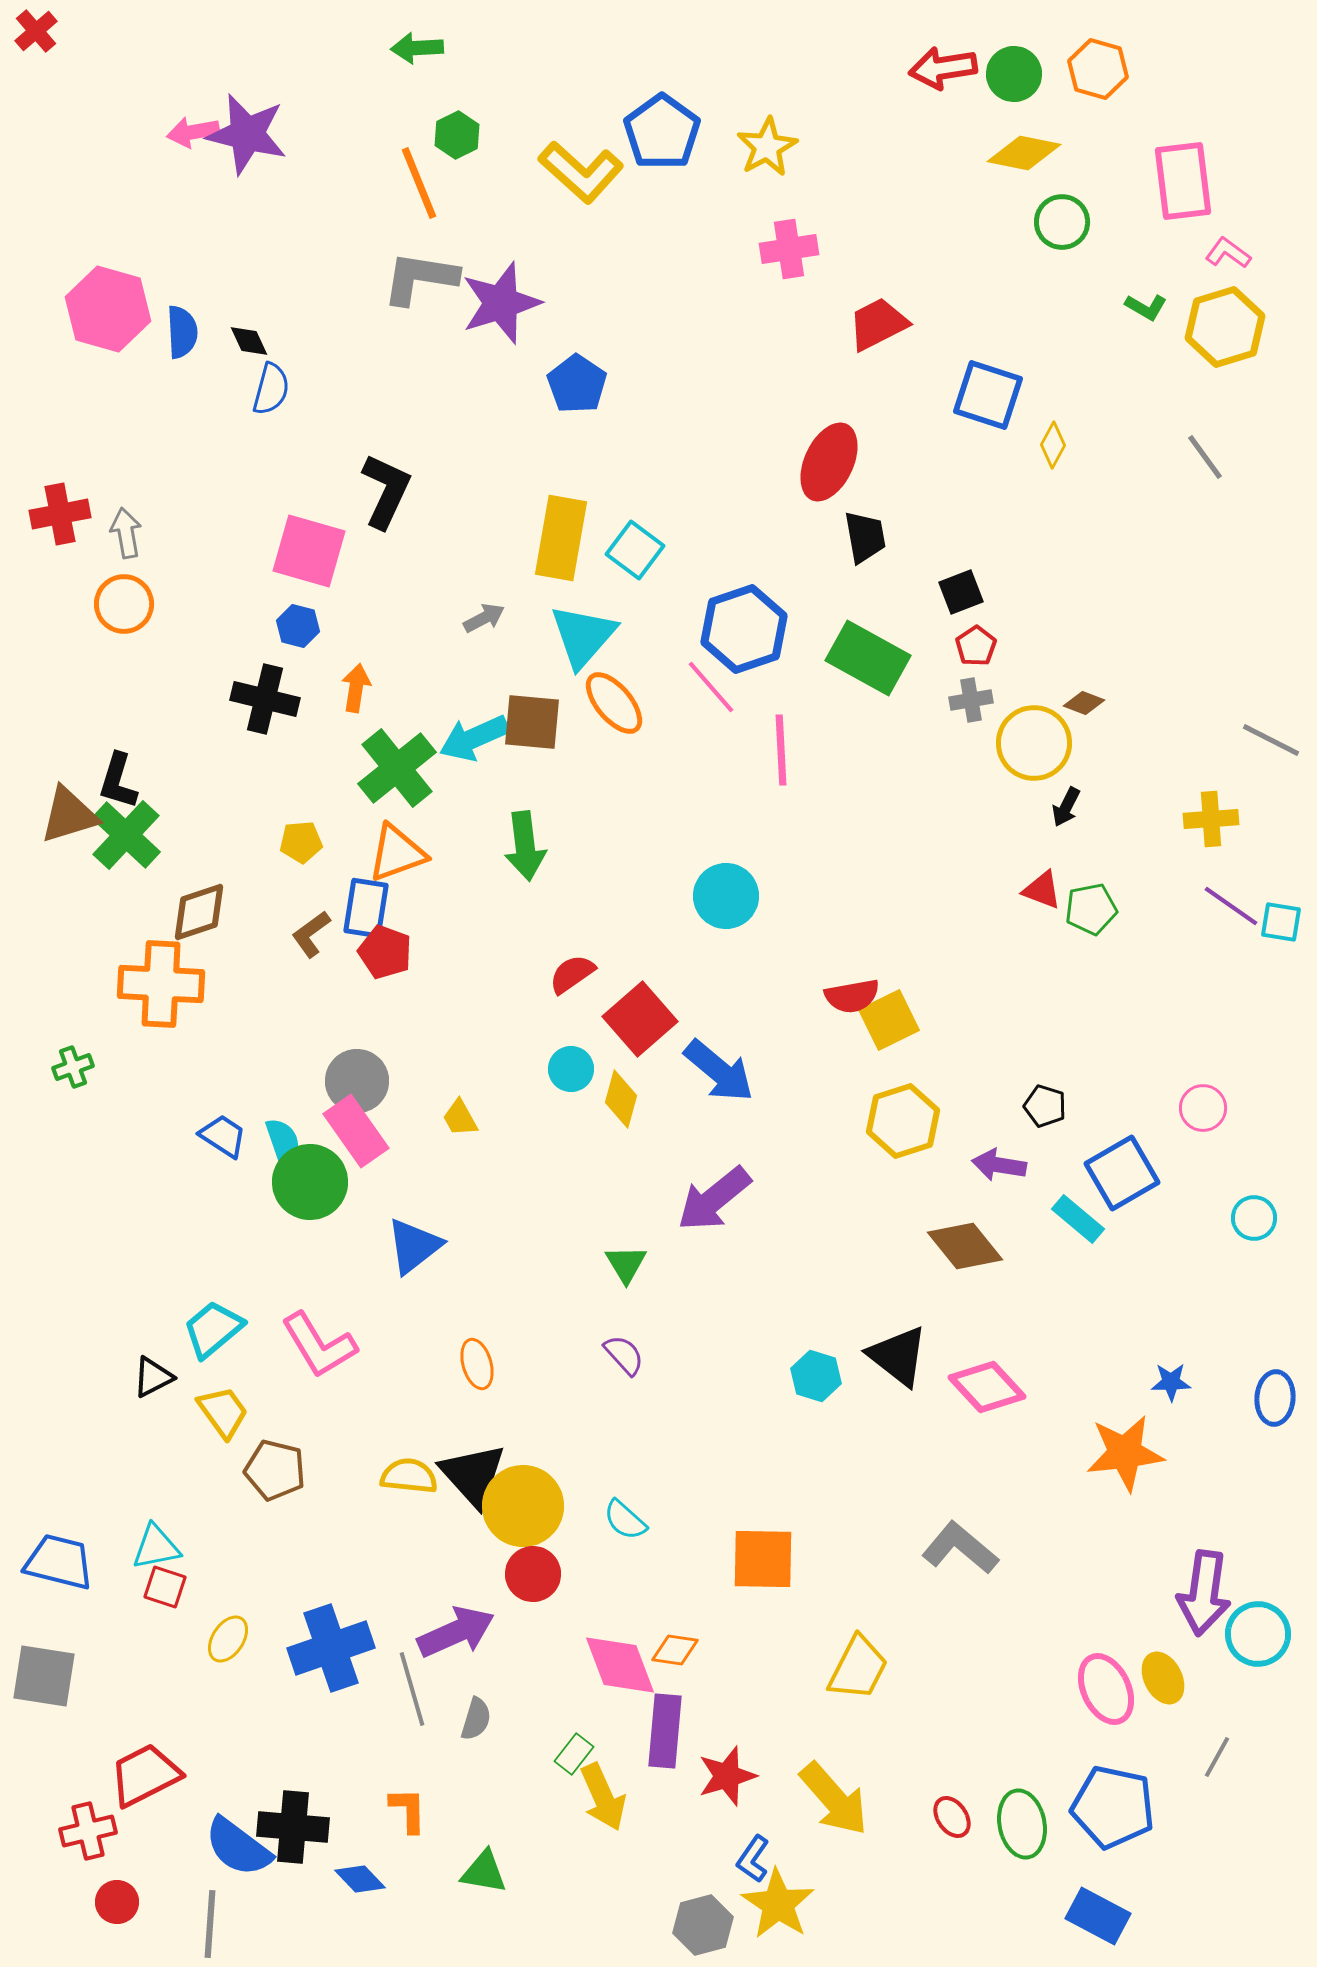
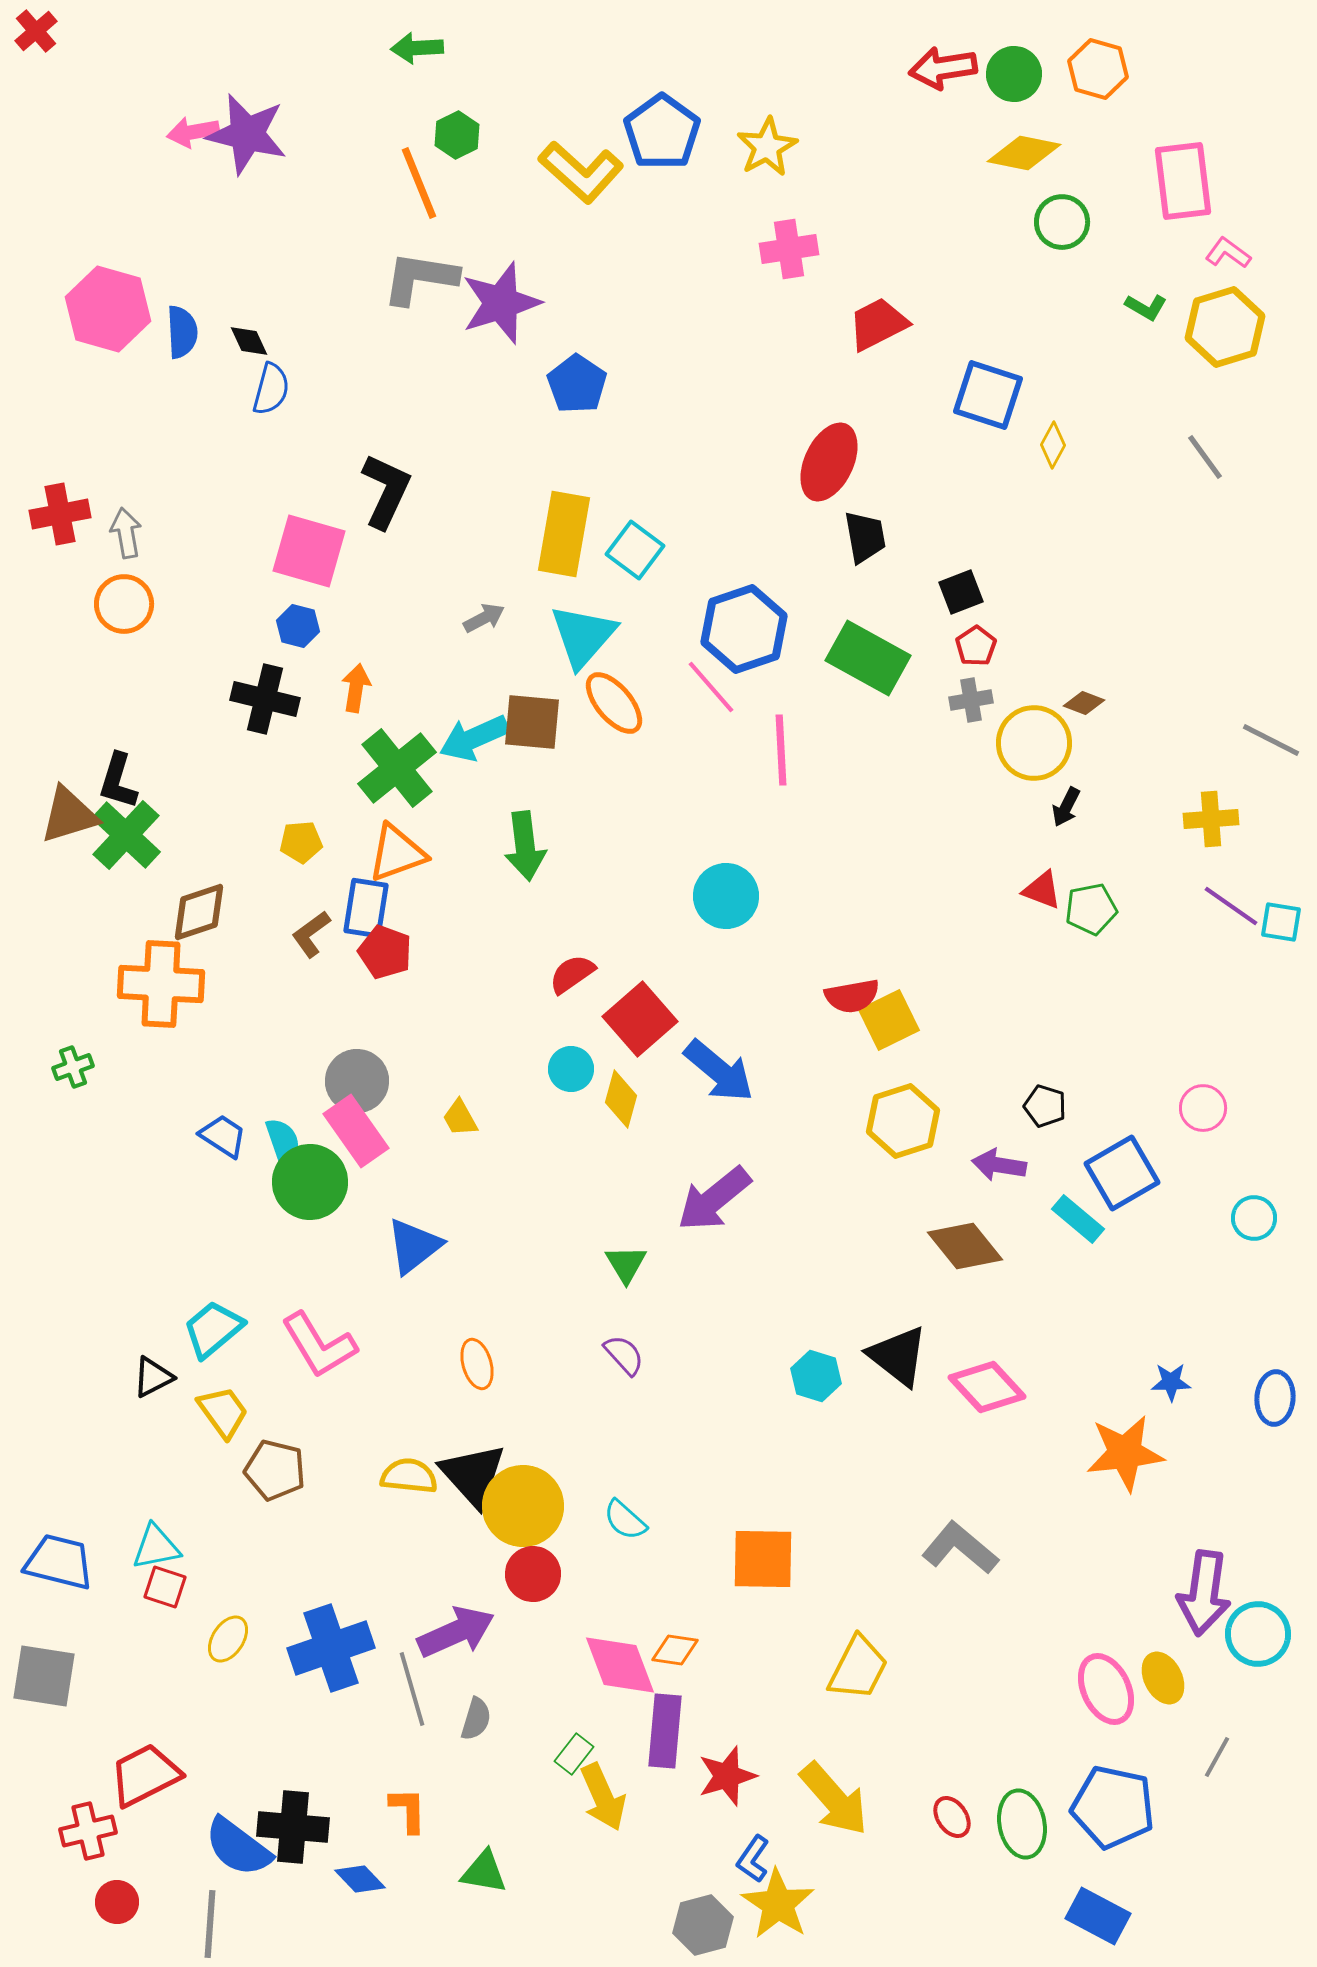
yellow rectangle at (561, 538): moved 3 px right, 4 px up
